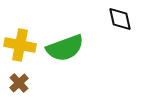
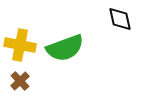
brown cross: moved 1 px right, 2 px up
